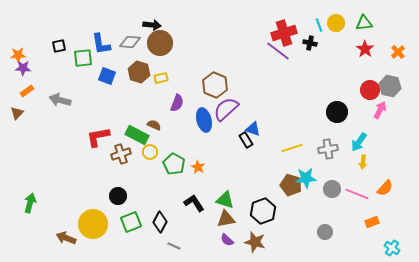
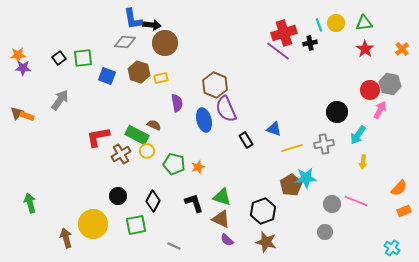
gray diamond at (130, 42): moved 5 px left
brown circle at (160, 43): moved 5 px right
black cross at (310, 43): rotated 24 degrees counterclockwise
blue L-shape at (101, 44): moved 32 px right, 25 px up
black square at (59, 46): moved 12 px down; rotated 24 degrees counterclockwise
orange cross at (398, 52): moved 4 px right, 3 px up
gray hexagon at (390, 86): moved 2 px up
orange rectangle at (27, 91): moved 25 px down; rotated 56 degrees clockwise
gray arrow at (60, 100): rotated 110 degrees clockwise
purple semicircle at (177, 103): rotated 30 degrees counterclockwise
purple semicircle at (226, 109): rotated 72 degrees counterclockwise
blue triangle at (253, 129): moved 21 px right
cyan arrow at (359, 142): moved 1 px left, 7 px up
gray cross at (328, 149): moved 4 px left, 5 px up
yellow circle at (150, 152): moved 3 px left, 1 px up
brown cross at (121, 154): rotated 12 degrees counterclockwise
green pentagon at (174, 164): rotated 15 degrees counterclockwise
orange star at (198, 167): rotated 24 degrees clockwise
brown pentagon at (291, 185): rotated 25 degrees clockwise
orange semicircle at (385, 188): moved 14 px right
gray circle at (332, 189): moved 15 px down
pink line at (357, 194): moved 1 px left, 7 px down
green triangle at (225, 200): moved 3 px left, 3 px up
green arrow at (30, 203): rotated 30 degrees counterclockwise
black L-shape at (194, 203): rotated 15 degrees clockwise
brown triangle at (226, 219): moved 5 px left; rotated 36 degrees clockwise
green square at (131, 222): moved 5 px right, 3 px down; rotated 10 degrees clockwise
black diamond at (160, 222): moved 7 px left, 21 px up
orange rectangle at (372, 222): moved 32 px right, 11 px up
brown arrow at (66, 238): rotated 54 degrees clockwise
brown star at (255, 242): moved 11 px right
